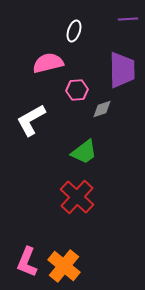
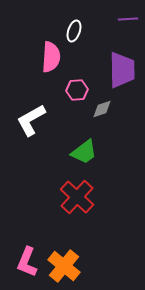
pink semicircle: moved 3 px right, 6 px up; rotated 108 degrees clockwise
